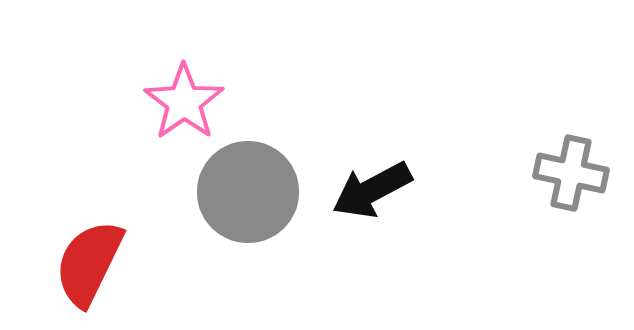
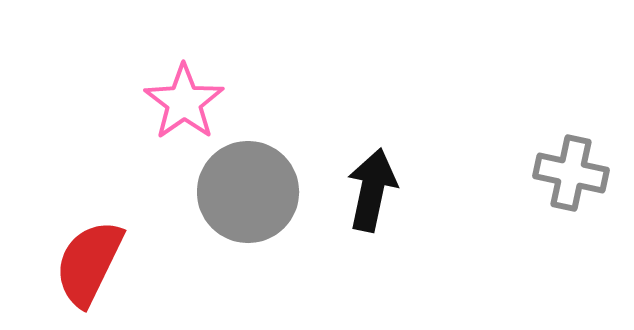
black arrow: rotated 130 degrees clockwise
